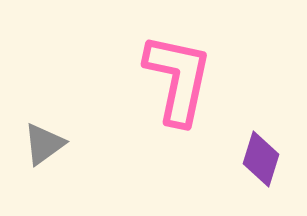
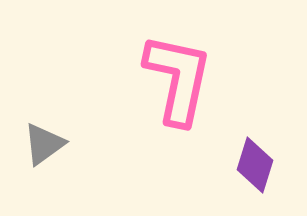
purple diamond: moved 6 px left, 6 px down
